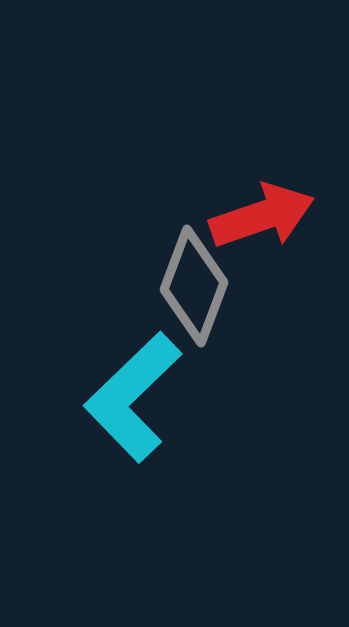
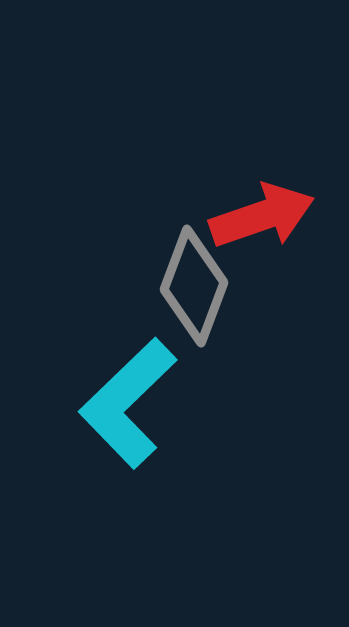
cyan L-shape: moved 5 px left, 6 px down
